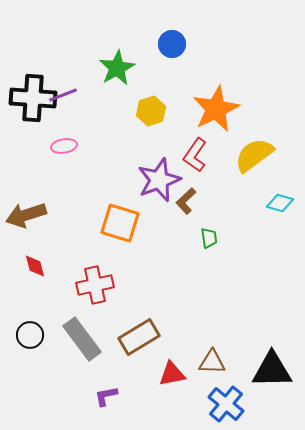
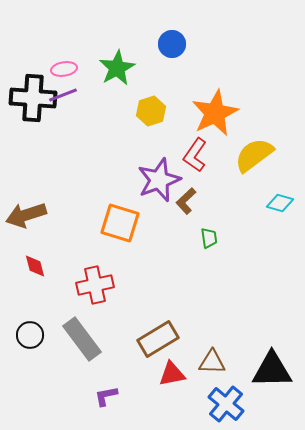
orange star: moved 1 px left, 4 px down
pink ellipse: moved 77 px up
brown rectangle: moved 19 px right, 2 px down
